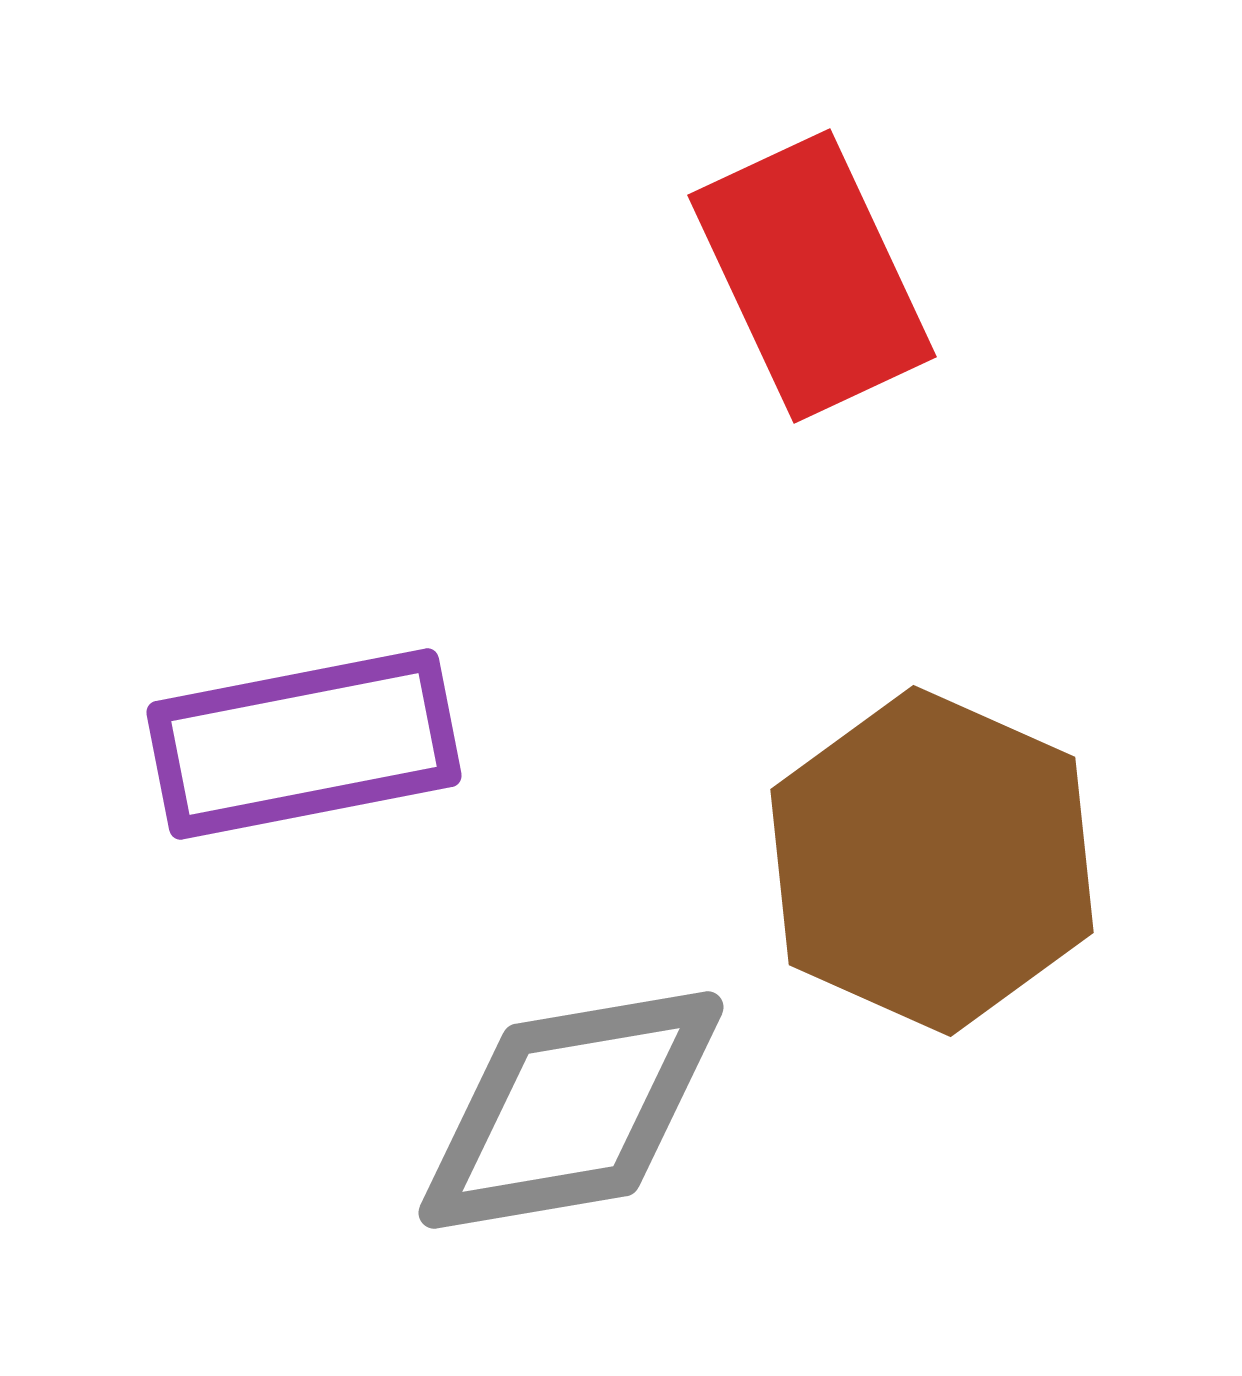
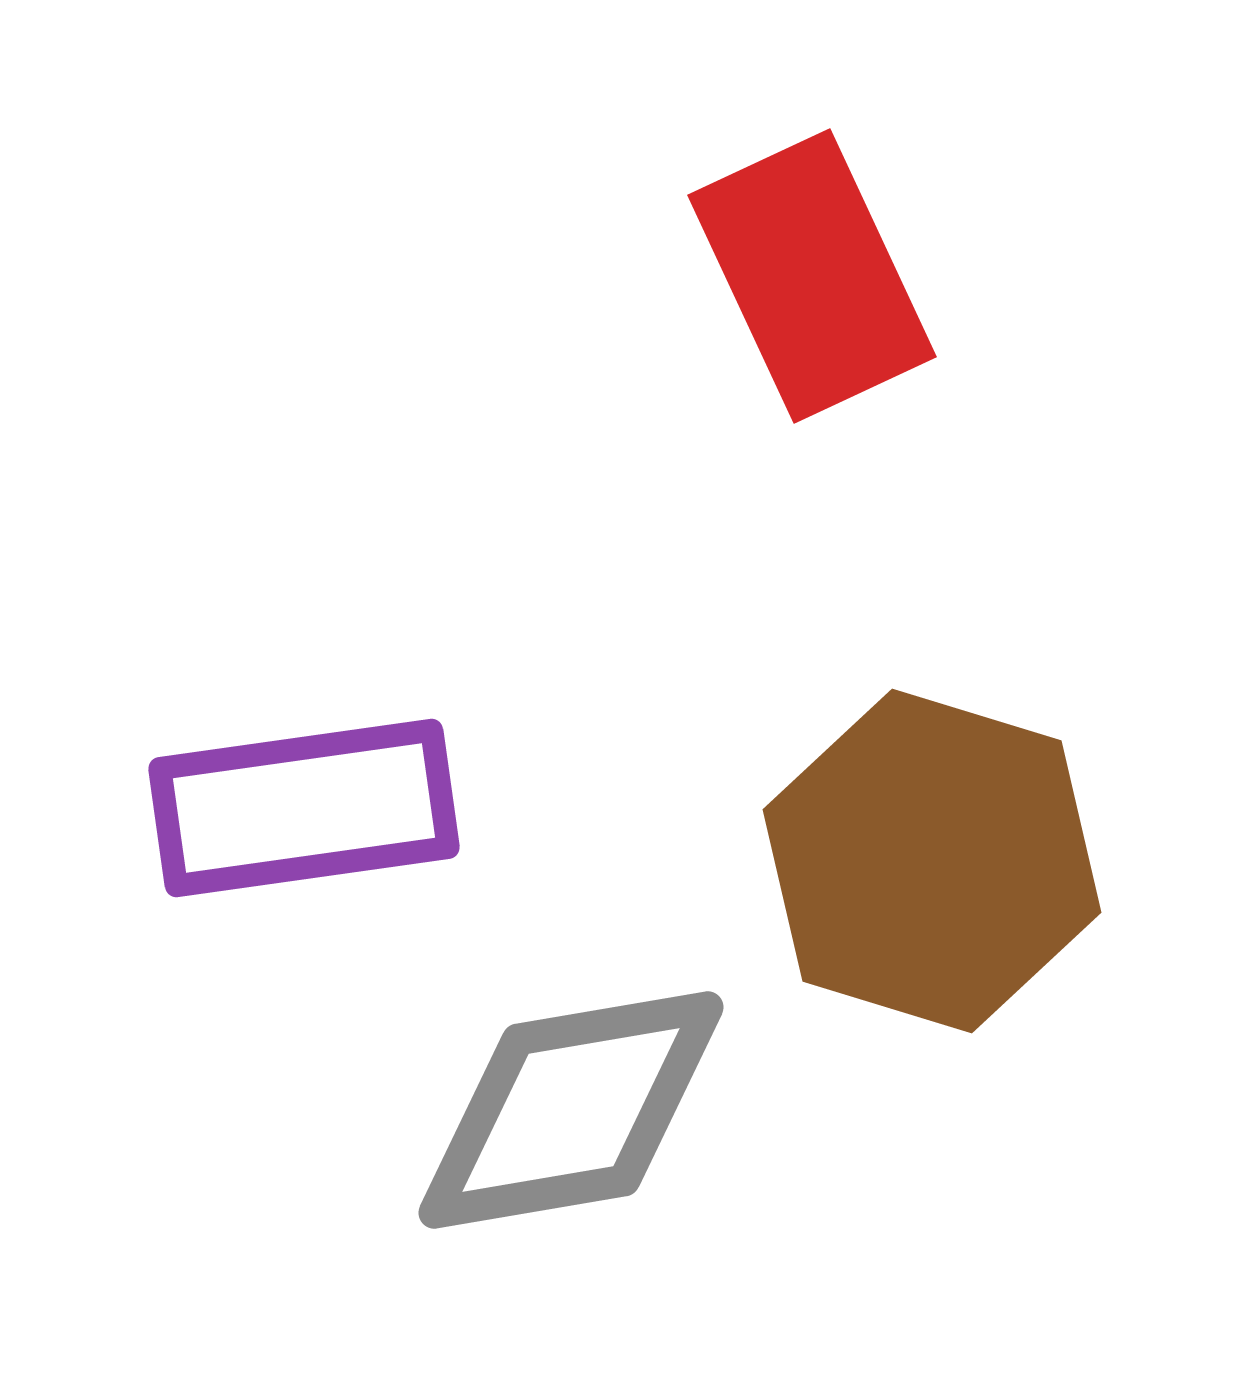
purple rectangle: moved 64 px down; rotated 3 degrees clockwise
brown hexagon: rotated 7 degrees counterclockwise
